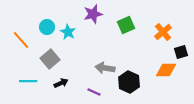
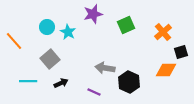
orange line: moved 7 px left, 1 px down
